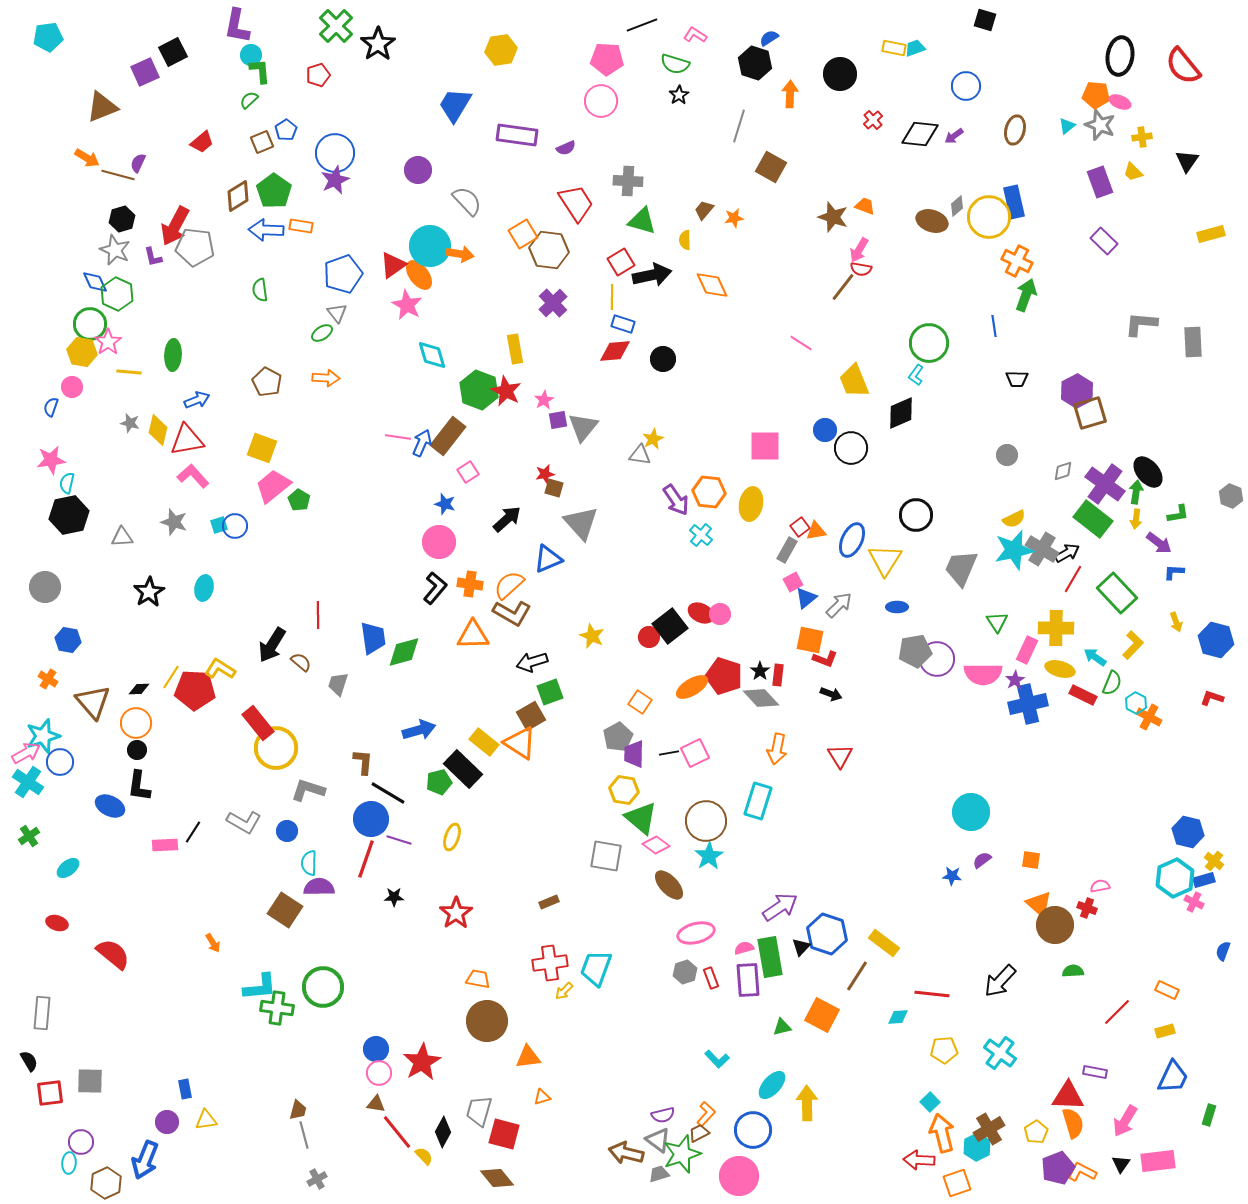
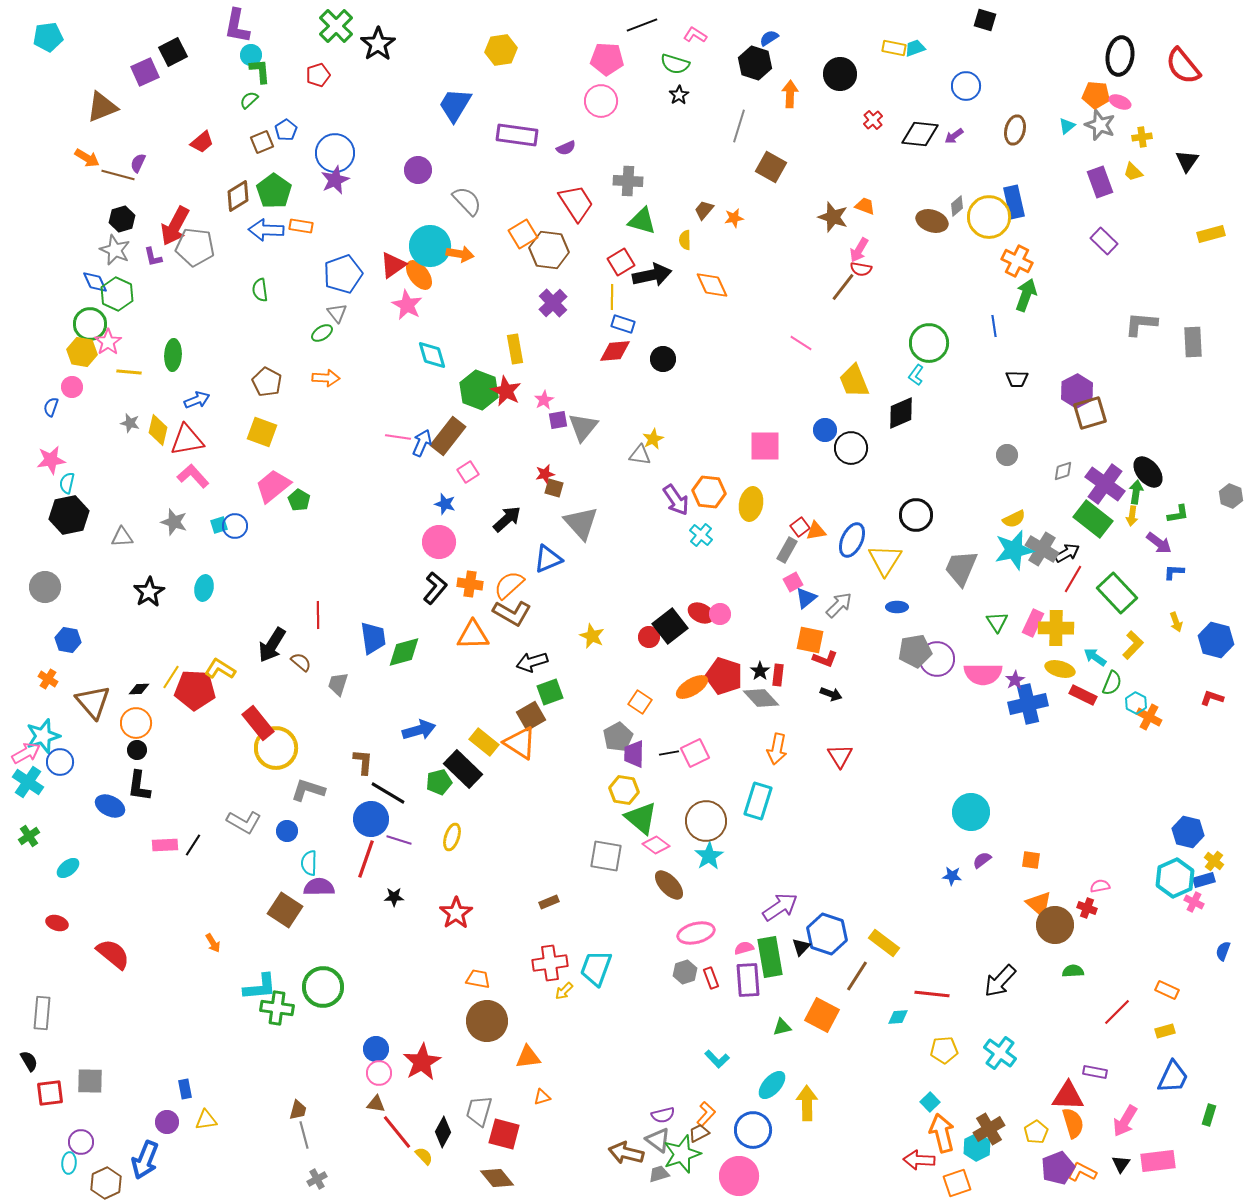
yellow square at (262, 448): moved 16 px up
yellow arrow at (1136, 519): moved 4 px left, 3 px up
pink rectangle at (1027, 650): moved 6 px right, 27 px up
black line at (193, 832): moved 13 px down
